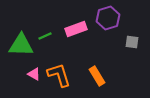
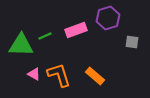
pink rectangle: moved 1 px down
orange rectangle: moved 2 px left; rotated 18 degrees counterclockwise
